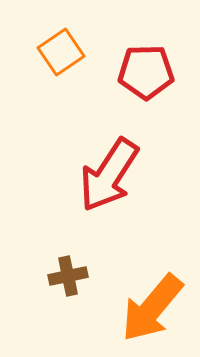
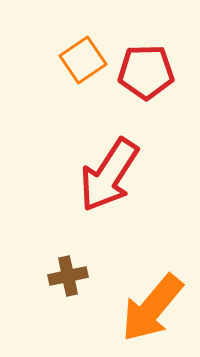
orange square: moved 22 px right, 8 px down
